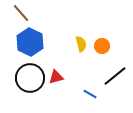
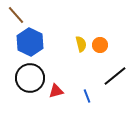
brown line: moved 5 px left, 2 px down
orange circle: moved 2 px left, 1 px up
red triangle: moved 14 px down
blue line: moved 3 px left, 2 px down; rotated 40 degrees clockwise
